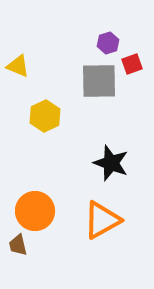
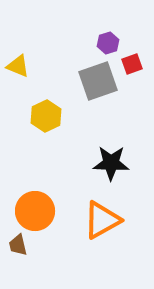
gray square: moved 1 px left; rotated 18 degrees counterclockwise
yellow hexagon: moved 1 px right
black star: rotated 18 degrees counterclockwise
